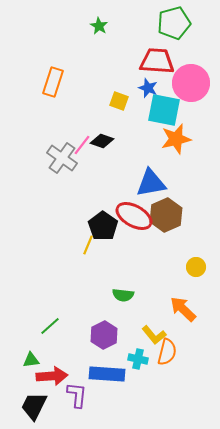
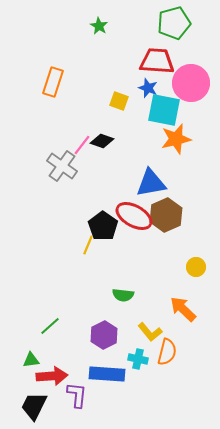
gray cross: moved 8 px down
yellow L-shape: moved 4 px left, 3 px up
